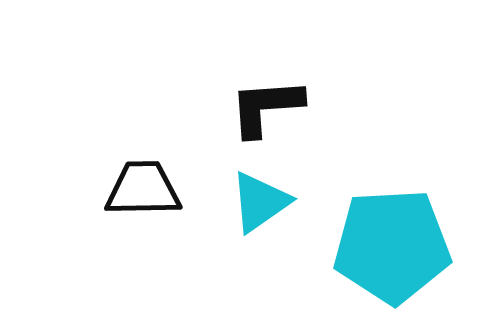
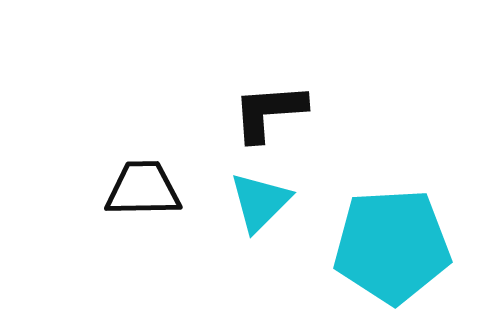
black L-shape: moved 3 px right, 5 px down
cyan triangle: rotated 10 degrees counterclockwise
